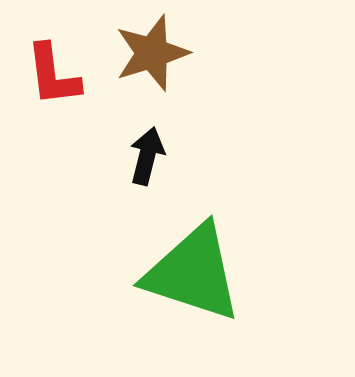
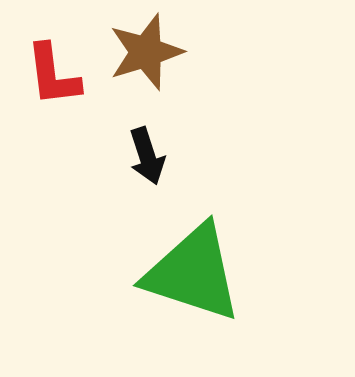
brown star: moved 6 px left, 1 px up
black arrow: rotated 148 degrees clockwise
